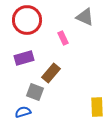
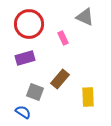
red circle: moved 2 px right, 4 px down
purple rectangle: moved 1 px right
brown rectangle: moved 9 px right, 6 px down
yellow rectangle: moved 9 px left, 10 px up
blue semicircle: rotated 49 degrees clockwise
